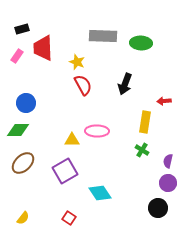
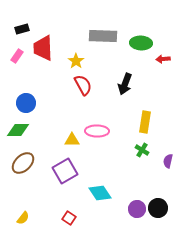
yellow star: moved 1 px left, 1 px up; rotated 14 degrees clockwise
red arrow: moved 1 px left, 42 px up
purple circle: moved 31 px left, 26 px down
